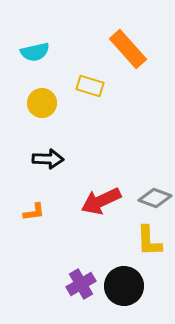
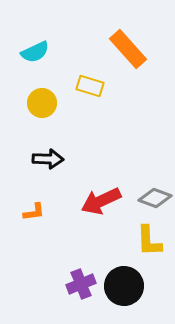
cyan semicircle: rotated 12 degrees counterclockwise
purple cross: rotated 8 degrees clockwise
